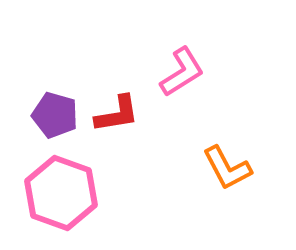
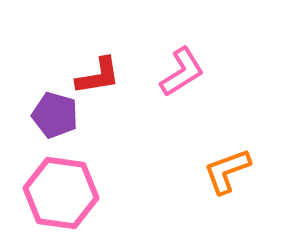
red L-shape: moved 19 px left, 38 px up
orange L-shape: moved 3 px down; rotated 98 degrees clockwise
pink hexagon: rotated 12 degrees counterclockwise
